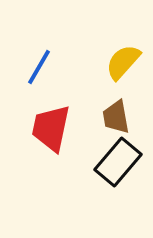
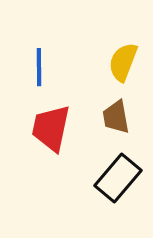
yellow semicircle: rotated 21 degrees counterclockwise
blue line: rotated 30 degrees counterclockwise
black rectangle: moved 16 px down
